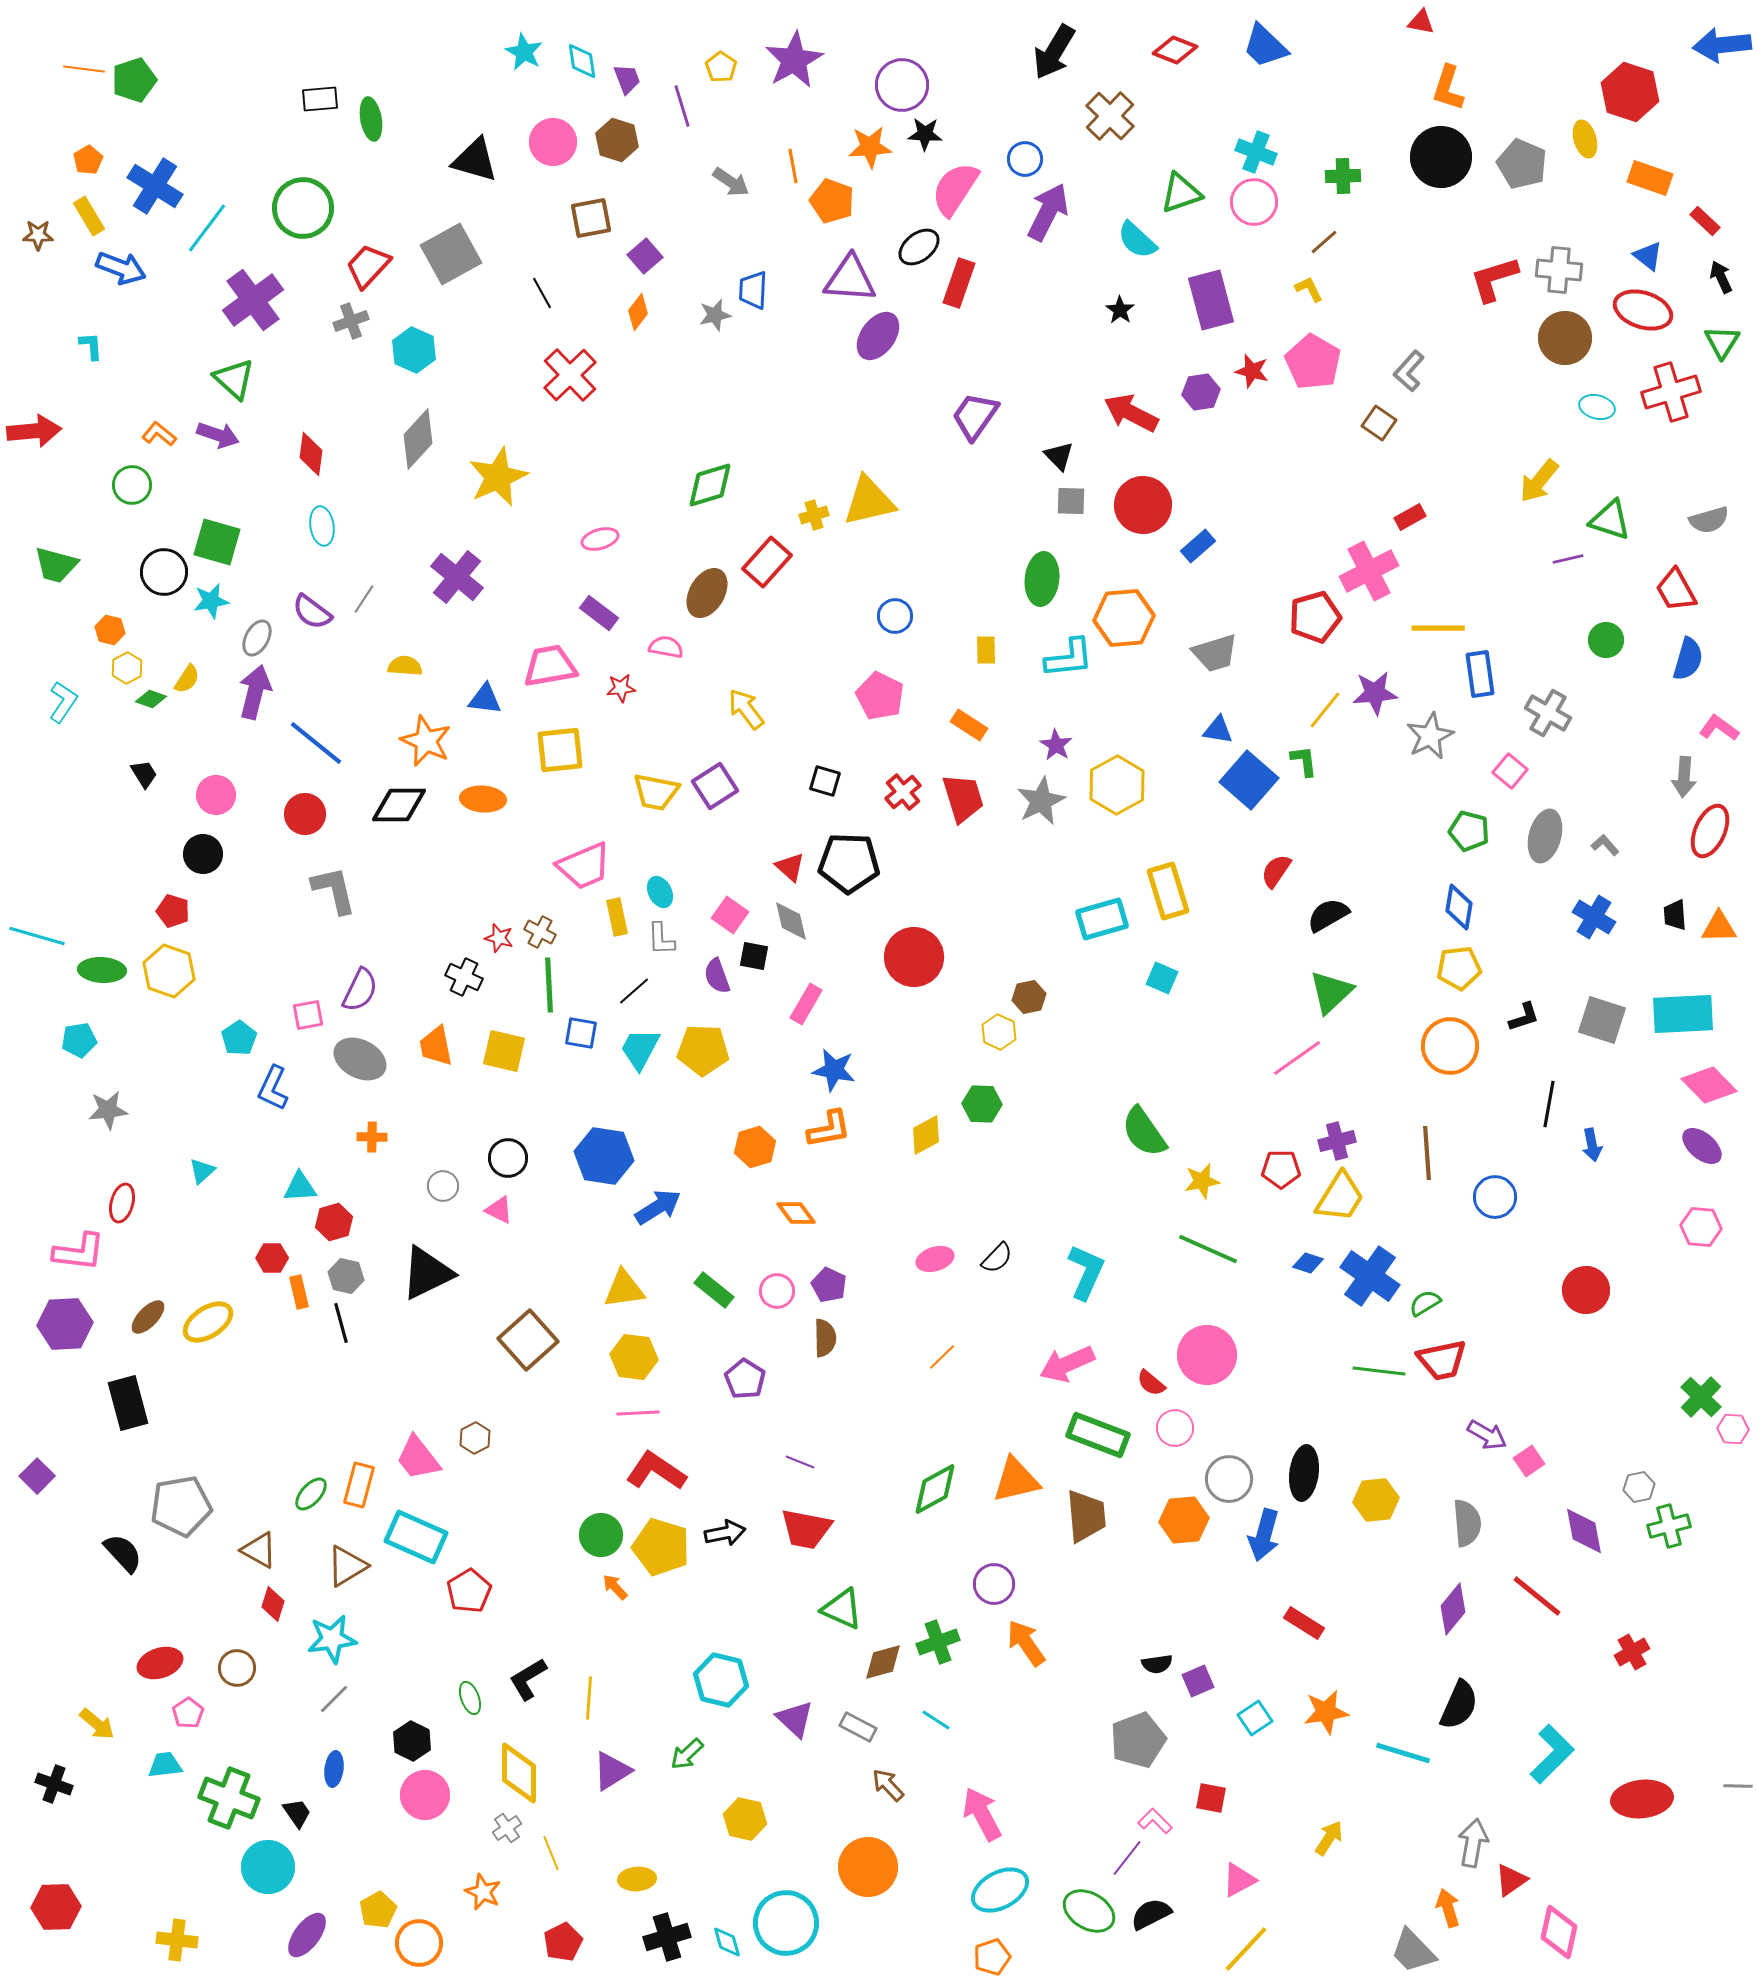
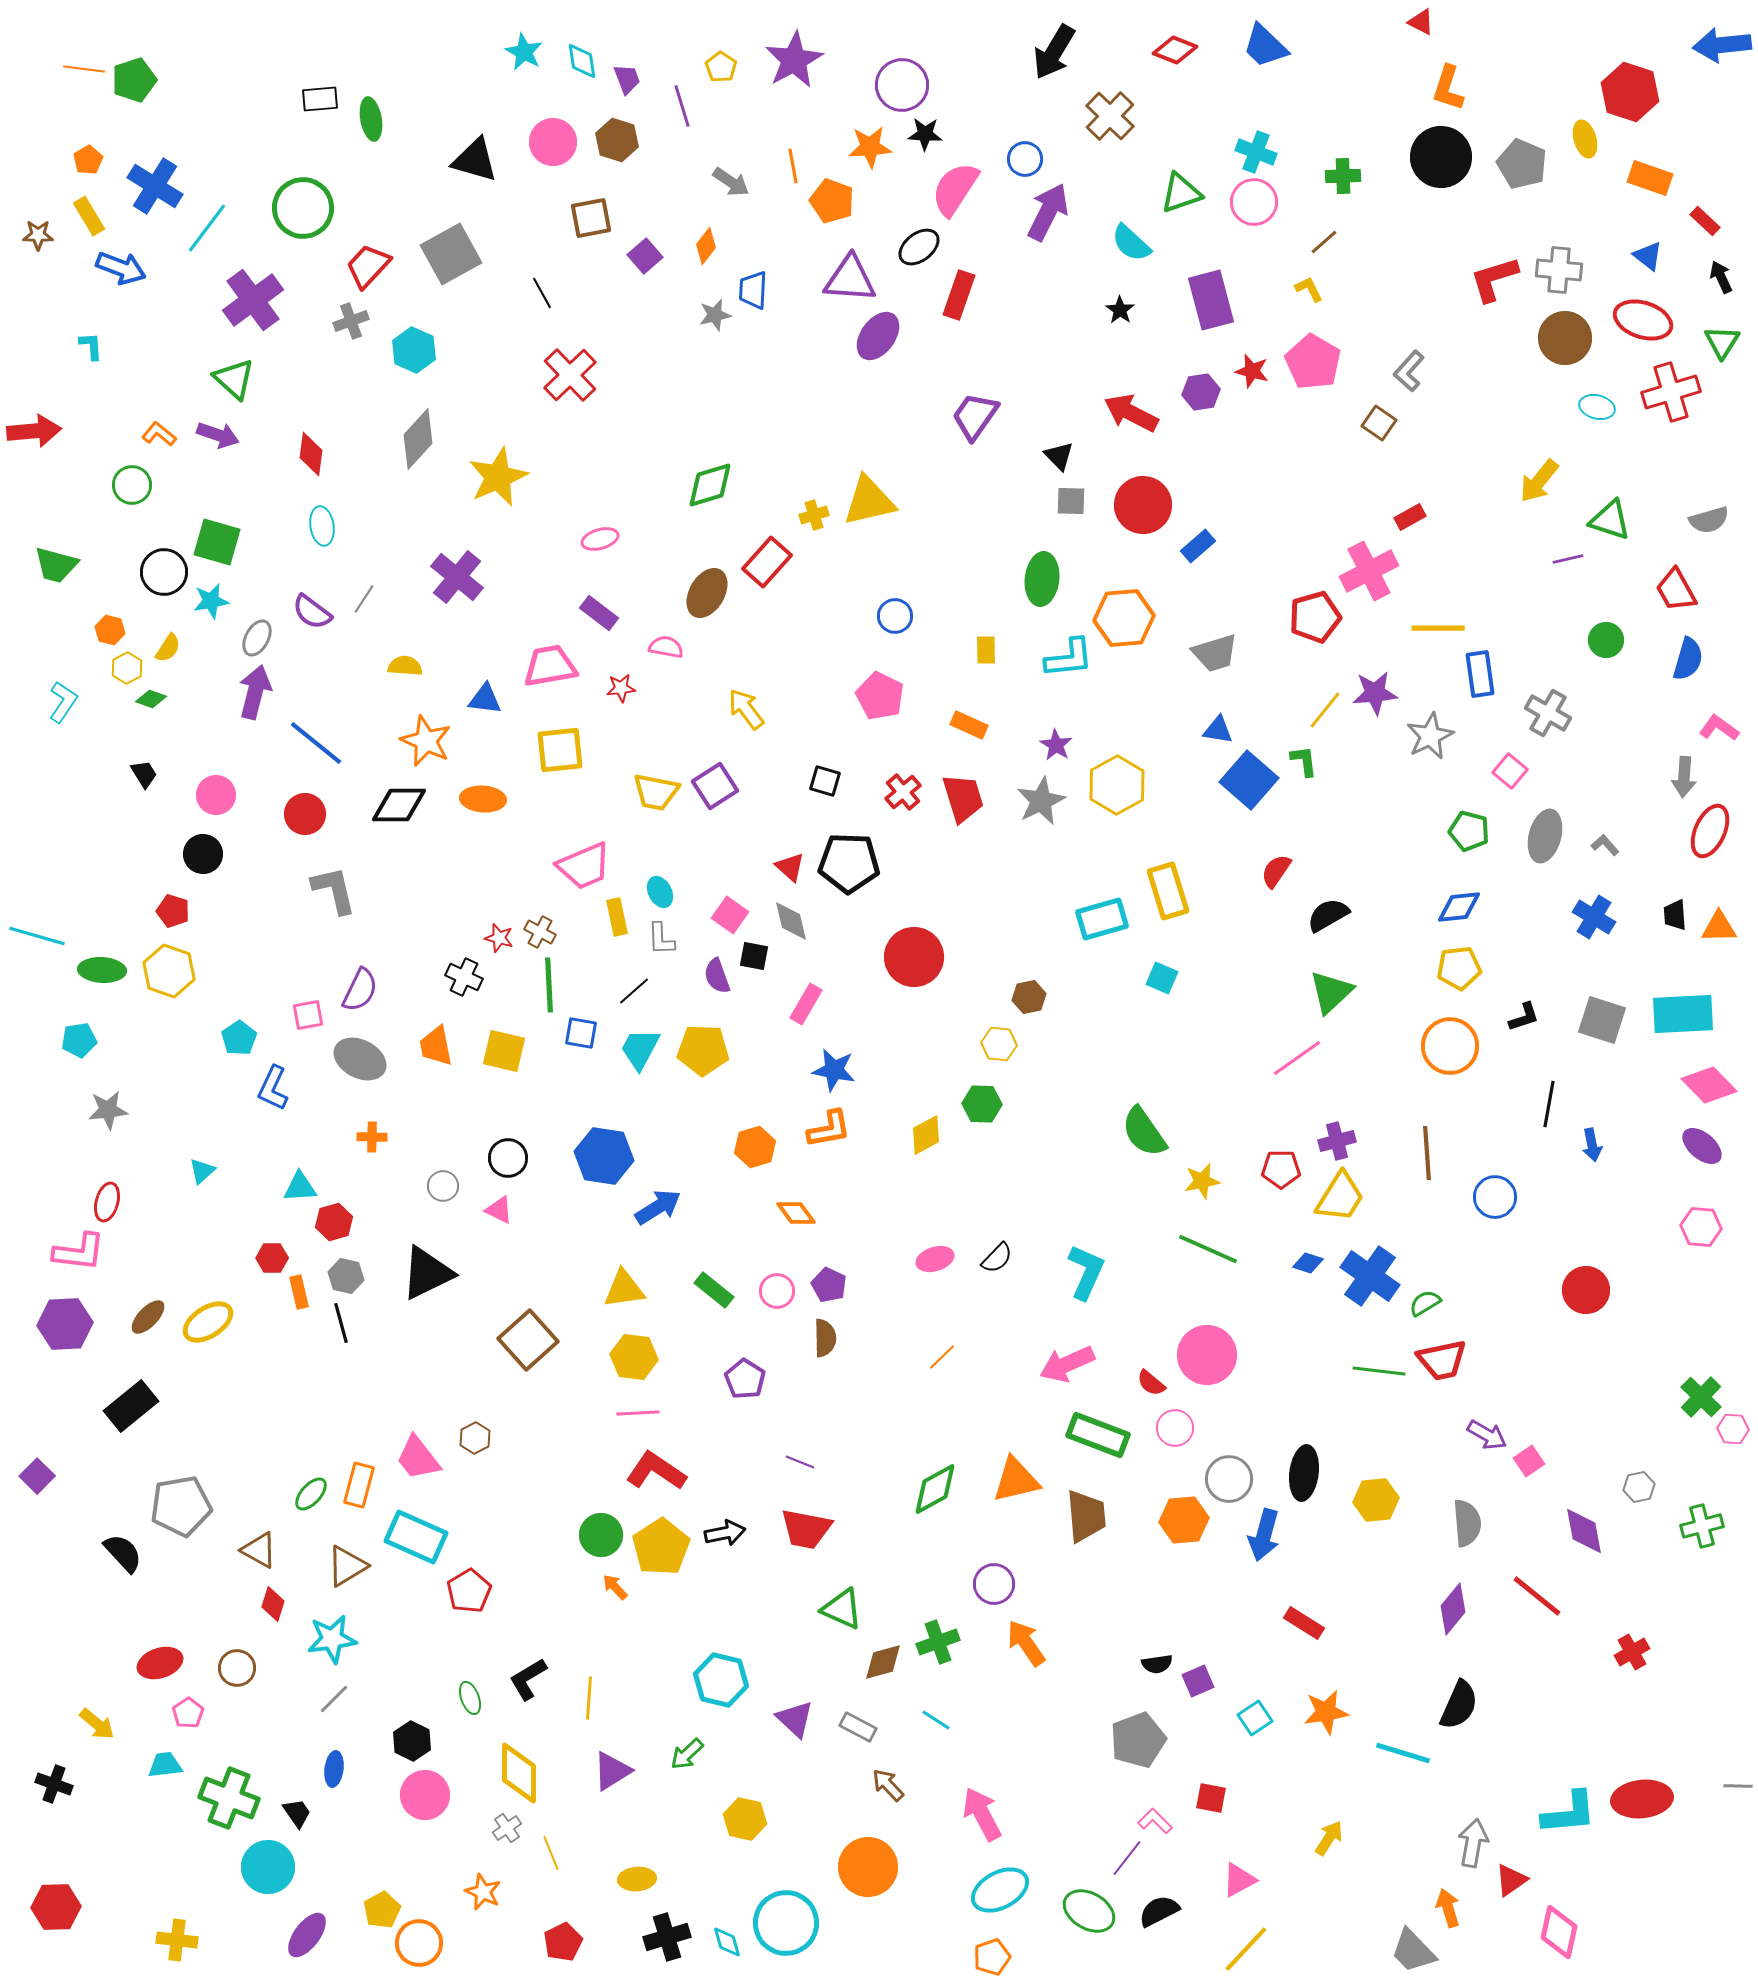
red triangle at (1421, 22): rotated 16 degrees clockwise
cyan semicircle at (1137, 240): moved 6 px left, 3 px down
red rectangle at (959, 283): moved 12 px down
red ellipse at (1643, 310): moved 10 px down
orange diamond at (638, 312): moved 68 px right, 66 px up
yellow semicircle at (187, 679): moved 19 px left, 31 px up
orange rectangle at (969, 725): rotated 9 degrees counterclockwise
blue diamond at (1459, 907): rotated 75 degrees clockwise
yellow hexagon at (999, 1032): moved 12 px down; rotated 20 degrees counterclockwise
red ellipse at (122, 1203): moved 15 px left, 1 px up
black rectangle at (128, 1403): moved 3 px right, 3 px down; rotated 66 degrees clockwise
green cross at (1669, 1526): moved 33 px right
yellow pentagon at (661, 1547): rotated 22 degrees clockwise
cyan L-shape at (1552, 1754): moved 17 px right, 59 px down; rotated 40 degrees clockwise
yellow pentagon at (378, 1910): moved 4 px right
black semicircle at (1151, 1914): moved 8 px right, 3 px up
